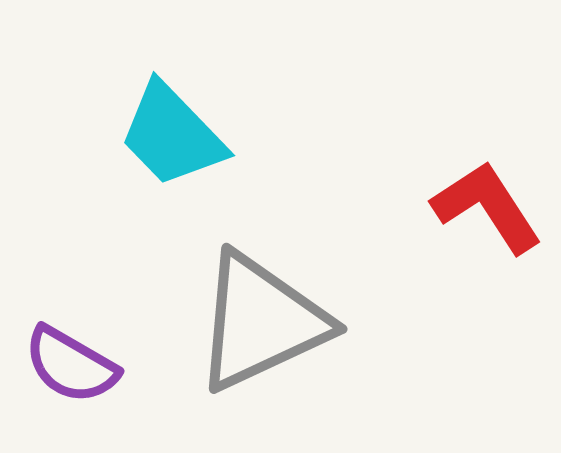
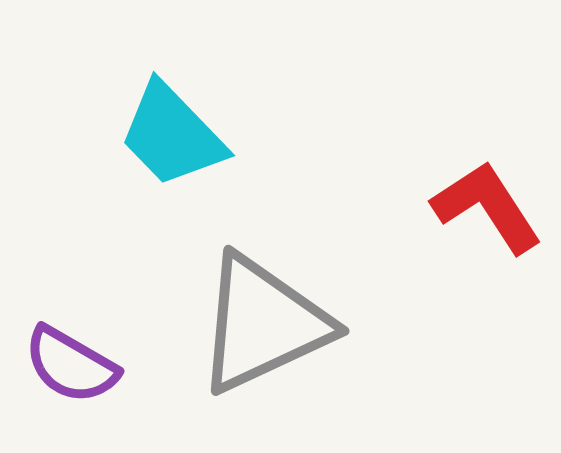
gray triangle: moved 2 px right, 2 px down
